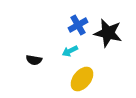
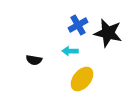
cyan arrow: rotated 28 degrees clockwise
